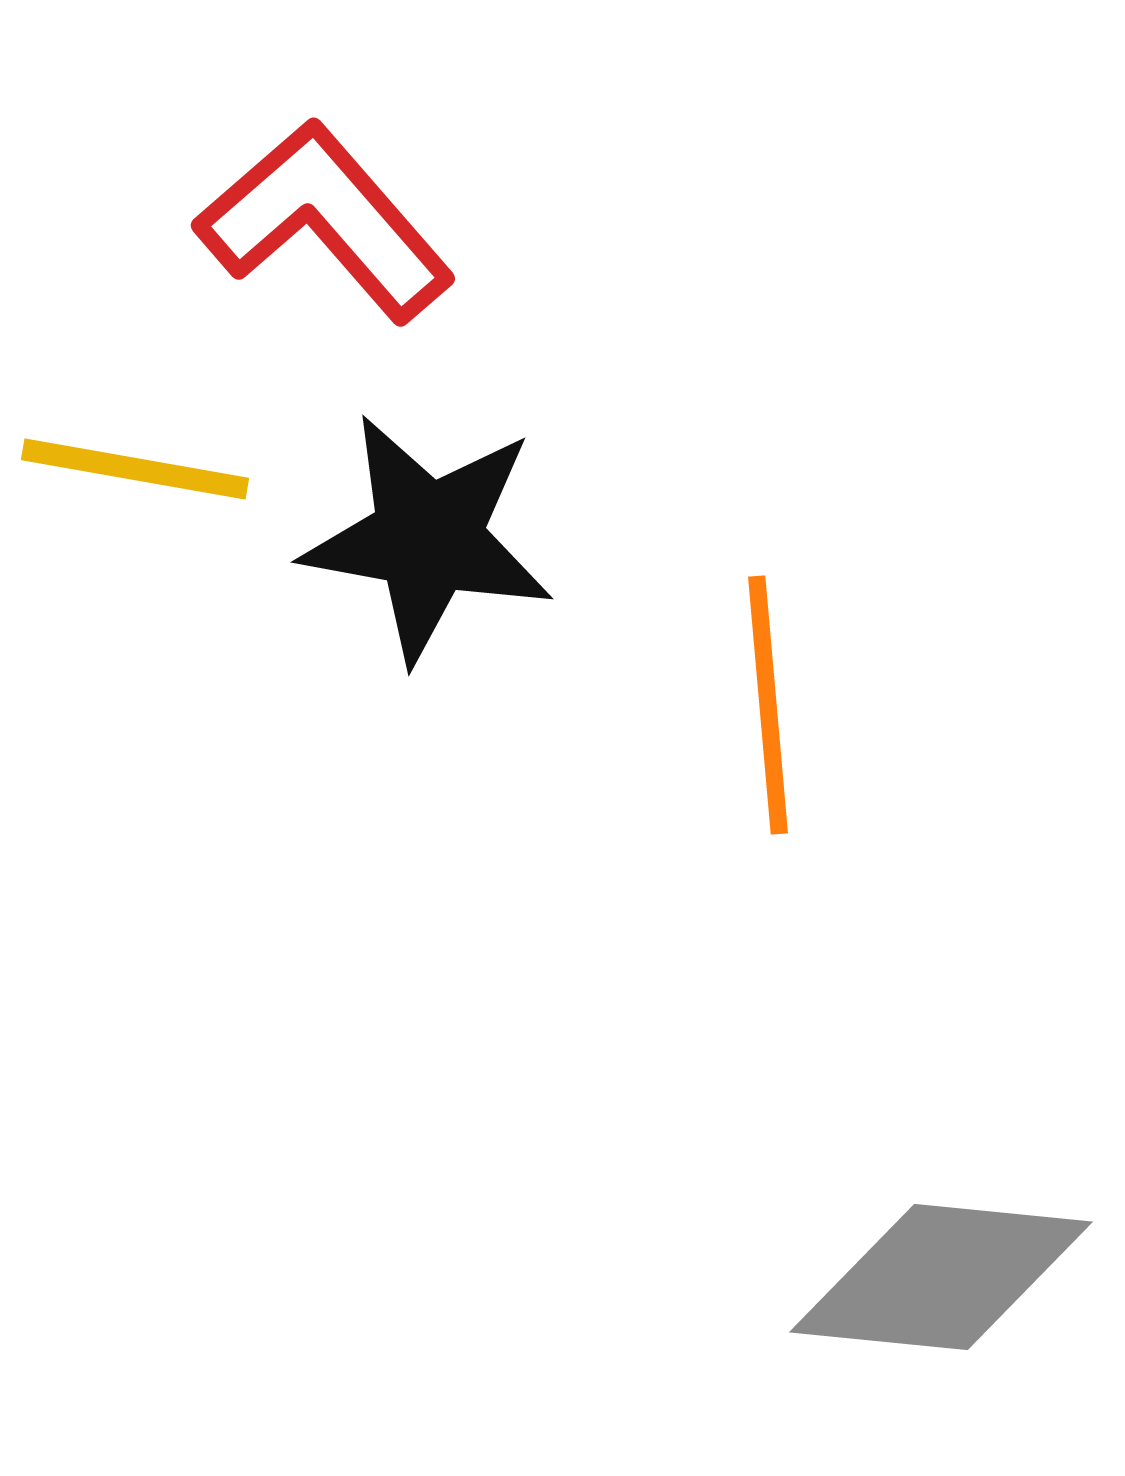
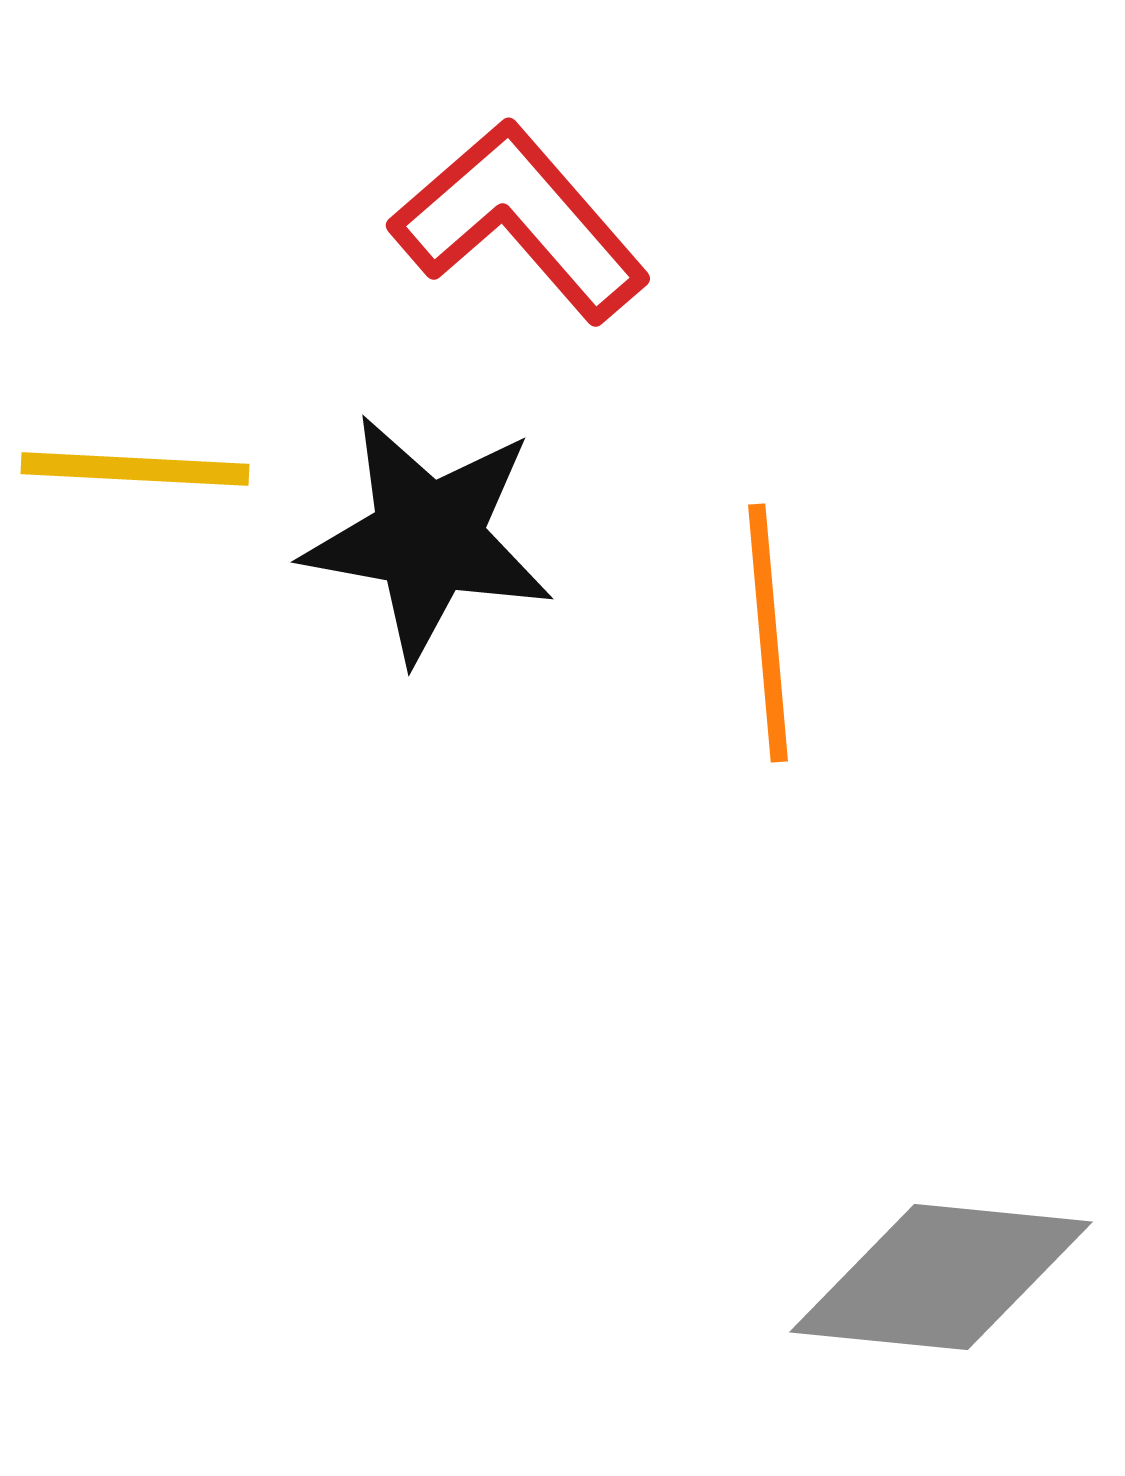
red L-shape: moved 195 px right
yellow line: rotated 7 degrees counterclockwise
orange line: moved 72 px up
